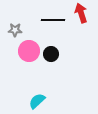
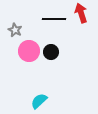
black line: moved 1 px right, 1 px up
gray star: rotated 24 degrees clockwise
black circle: moved 2 px up
cyan semicircle: moved 2 px right
